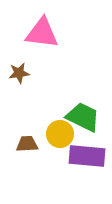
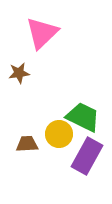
pink triangle: rotated 51 degrees counterclockwise
yellow circle: moved 1 px left
purple rectangle: rotated 66 degrees counterclockwise
